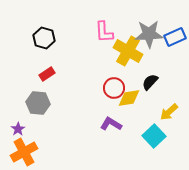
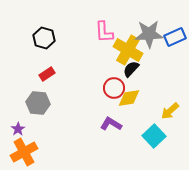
yellow cross: moved 1 px up
black semicircle: moved 19 px left, 13 px up
yellow arrow: moved 1 px right, 1 px up
